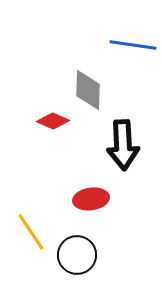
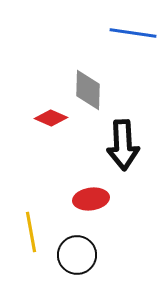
blue line: moved 12 px up
red diamond: moved 2 px left, 3 px up
yellow line: rotated 24 degrees clockwise
